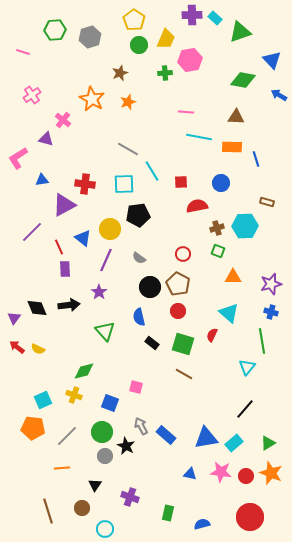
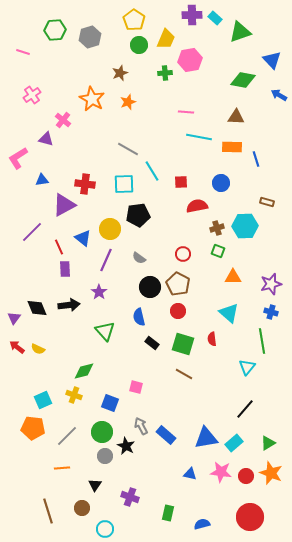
red semicircle at (212, 335): moved 4 px down; rotated 32 degrees counterclockwise
